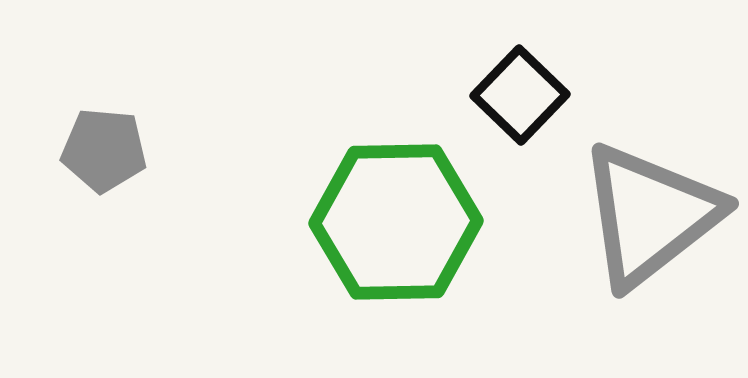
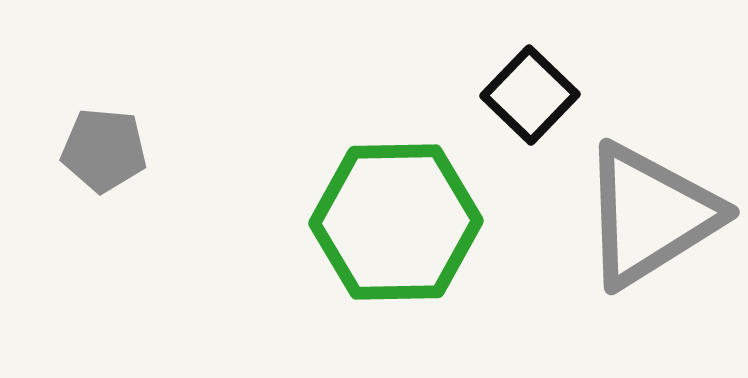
black square: moved 10 px right
gray triangle: rotated 6 degrees clockwise
